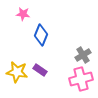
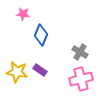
gray cross: moved 3 px left, 3 px up; rotated 28 degrees counterclockwise
